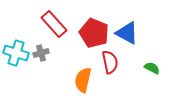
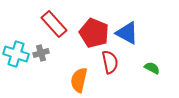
cyan cross: moved 1 px down
orange semicircle: moved 4 px left
